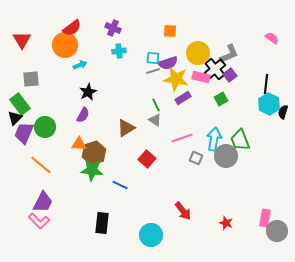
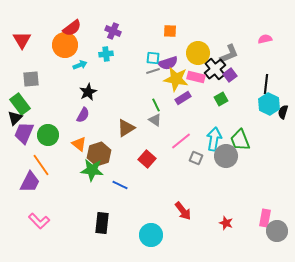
purple cross at (113, 28): moved 3 px down
pink semicircle at (272, 38): moved 7 px left, 1 px down; rotated 48 degrees counterclockwise
cyan cross at (119, 51): moved 13 px left, 3 px down
pink rectangle at (201, 77): moved 5 px left
green circle at (45, 127): moved 3 px right, 8 px down
pink line at (182, 138): moved 1 px left, 3 px down; rotated 20 degrees counterclockwise
orange triangle at (79, 144): rotated 35 degrees clockwise
brown hexagon at (94, 153): moved 5 px right, 1 px down
orange line at (41, 165): rotated 15 degrees clockwise
purple trapezoid at (43, 202): moved 13 px left, 20 px up
